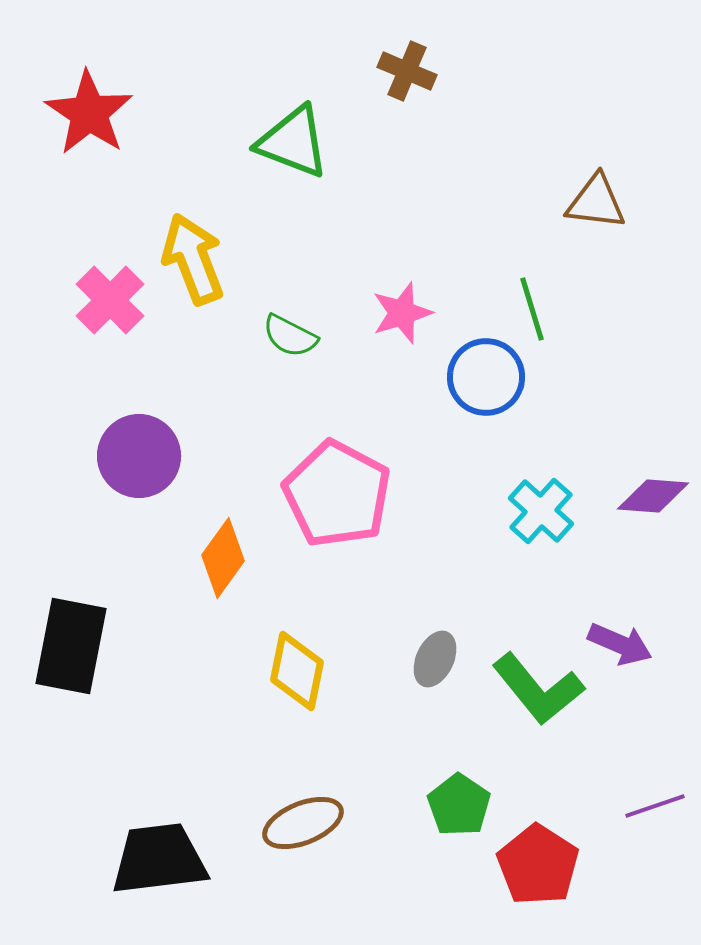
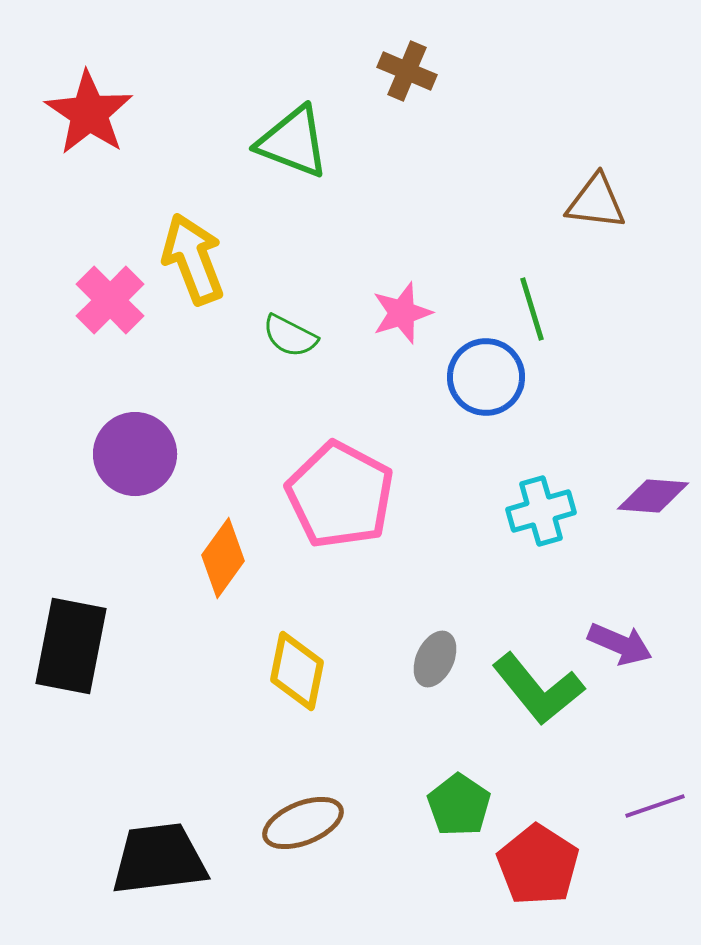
purple circle: moved 4 px left, 2 px up
pink pentagon: moved 3 px right, 1 px down
cyan cross: rotated 32 degrees clockwise
